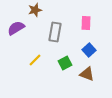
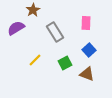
brown star: moved 2 px left; rotated 16 degrees counterclockwise
gray rectangle: rotated 42 degrees counterclockwise
